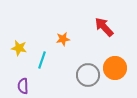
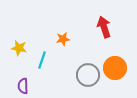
red arrow: rotated 25 degrees clockwise
